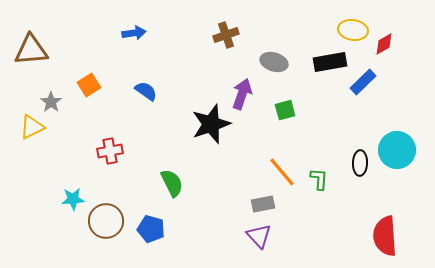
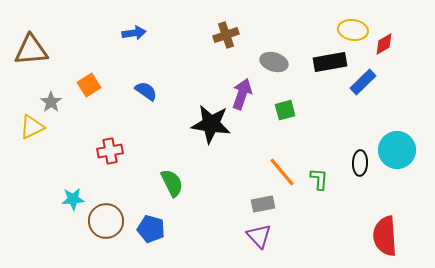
black star: rotated 27 degrees clockwise
